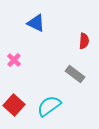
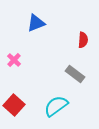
blue triangle: rotated 48 degrees counterclockwise
red semicircle: moved 1 px left, 1 px up
cyan semicircle: moved 7 px right
